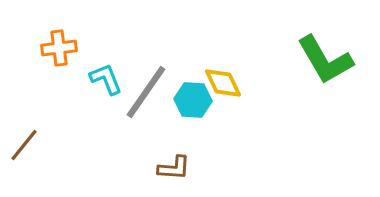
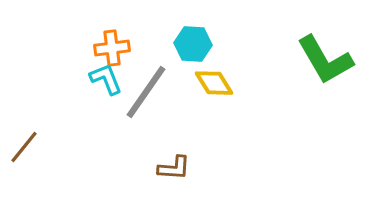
orange cross: moved 53 px right
yellow diamond: moved 9 px left; rotated 6 degrees counterclockwise
cyan hexagon: moved 56 px up
brown line: moved 2 px down
